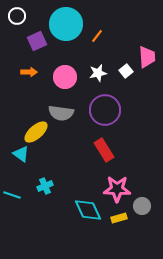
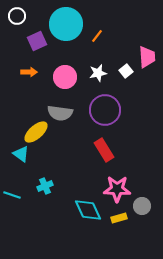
gray semicircle: moved 1 px left
